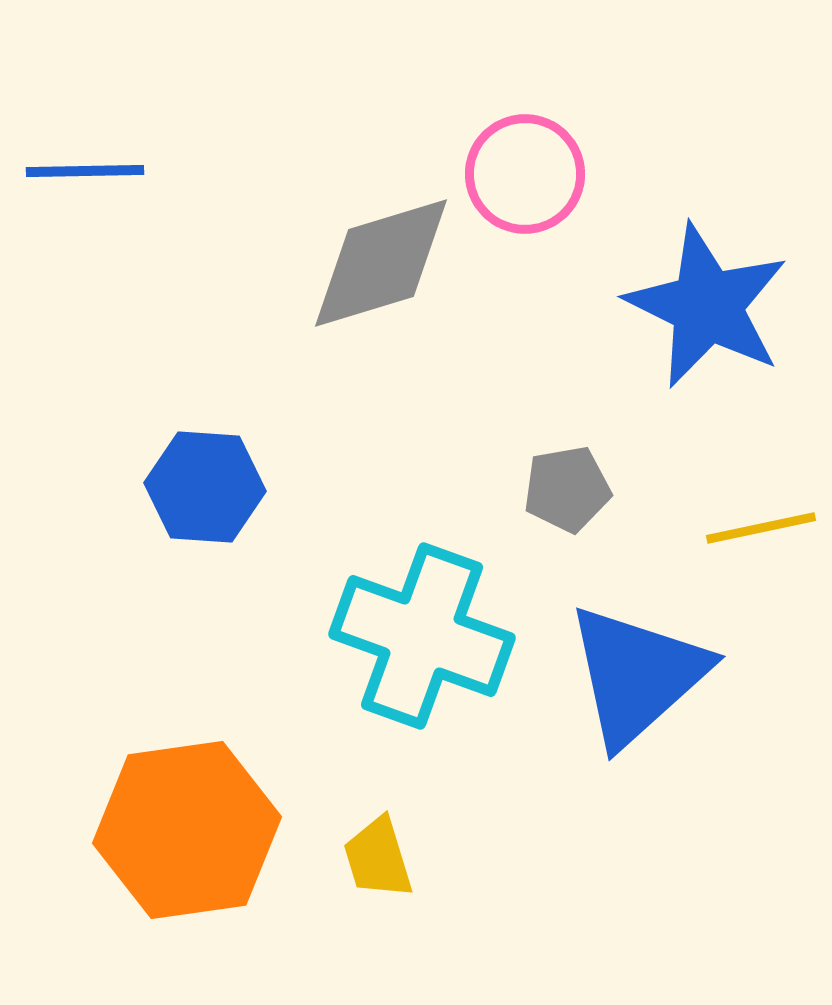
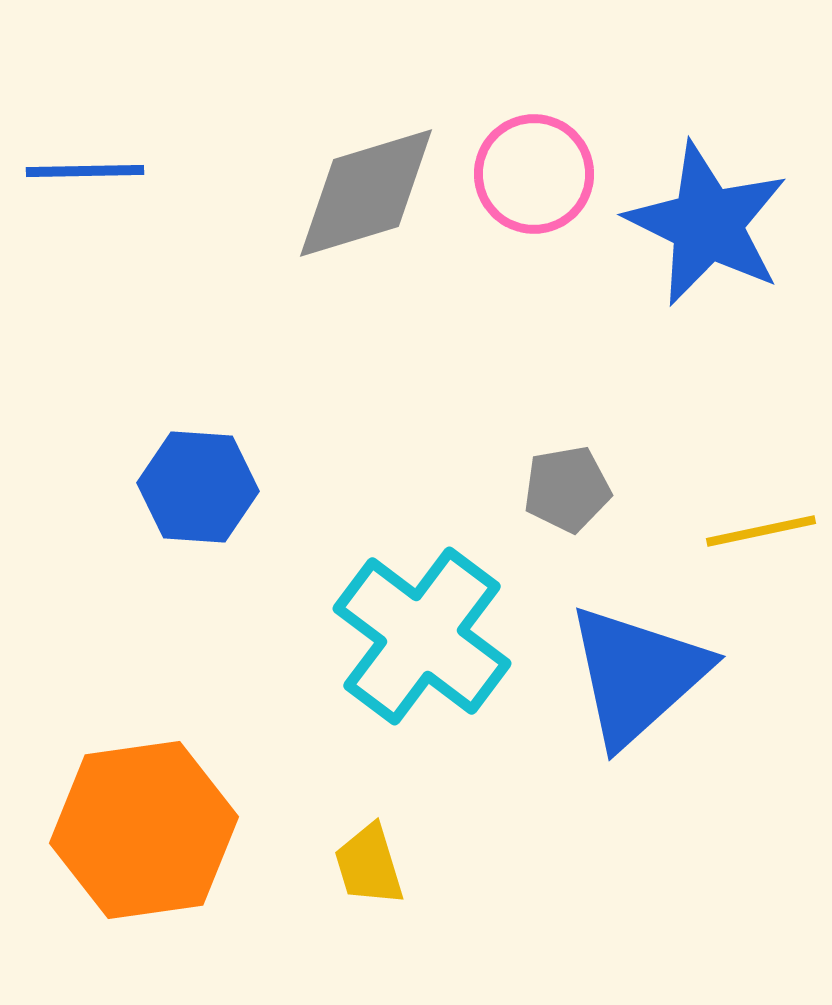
pink circle: moved 9 px right
gray diamond: moved 15 px left, 70 px up
blue star: moved 82 px up
blue hexagon: moved 7 px left
yellow line: moved 3 px down
cyan cross: rotated 17 degrees clockwise
orange hexagon: moved 43 px left
yellow trapezoid: moved 9 px left, 7 px down
